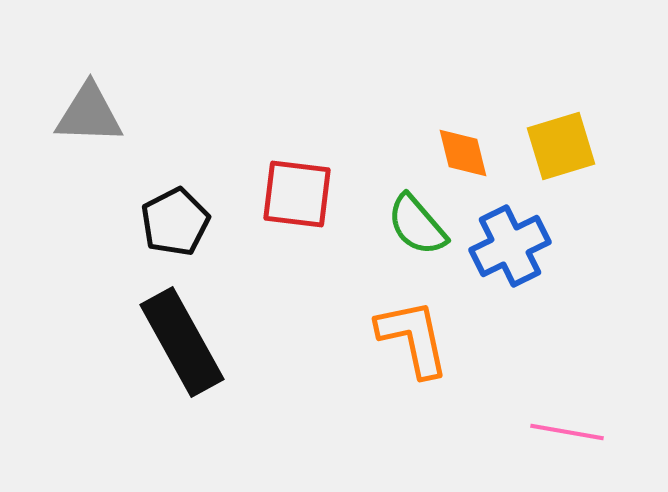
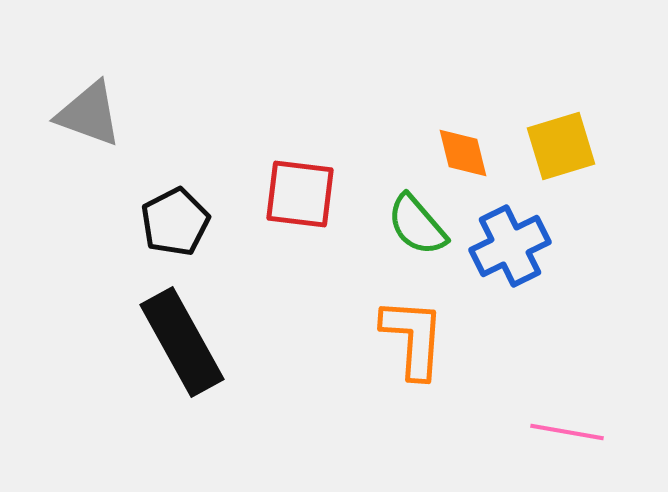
gray triangle: rotated 18 degrees clockwise
red square: moved 3 px right
orange L-shape: rotated 16 degrees clockwise
